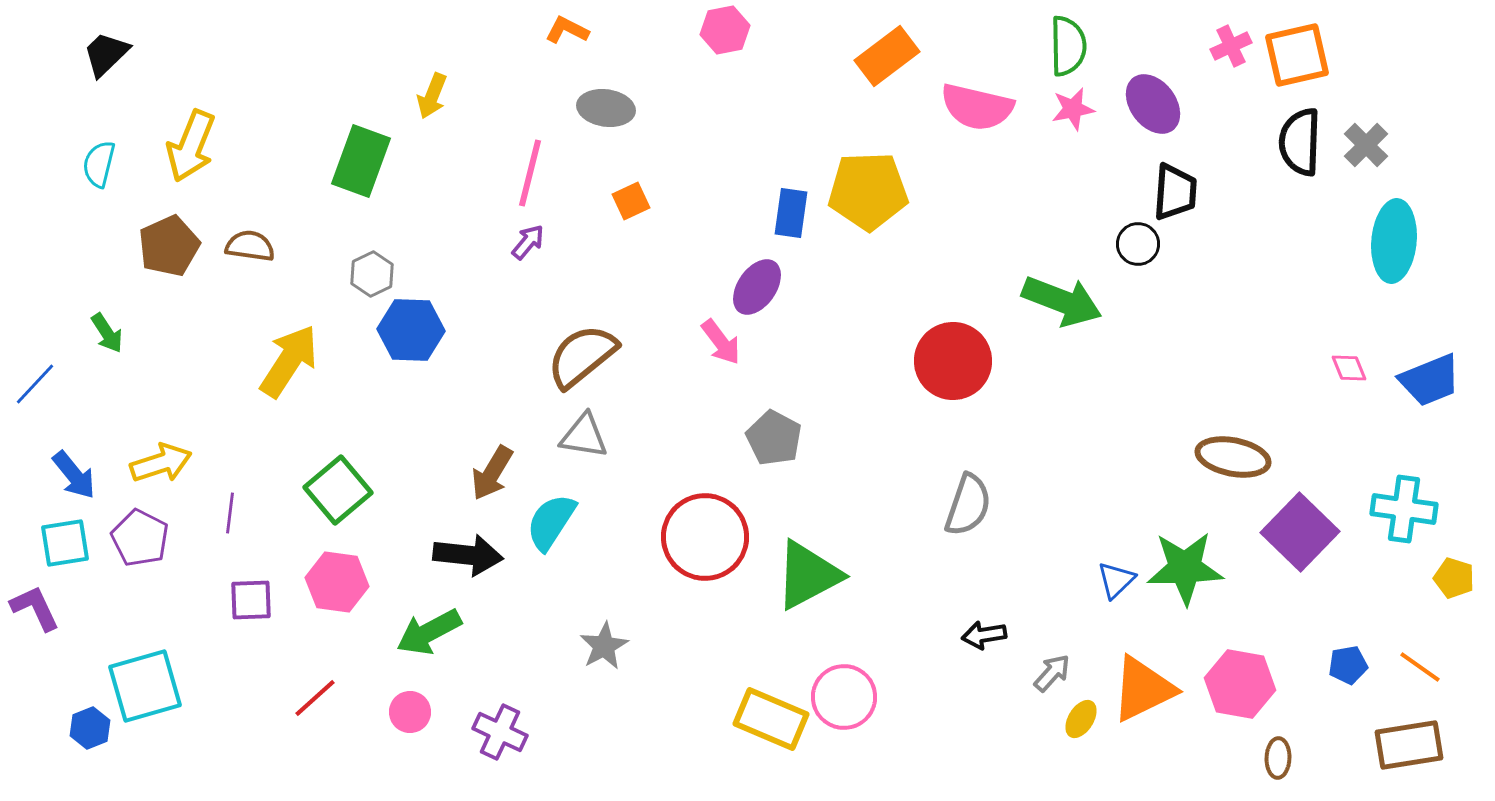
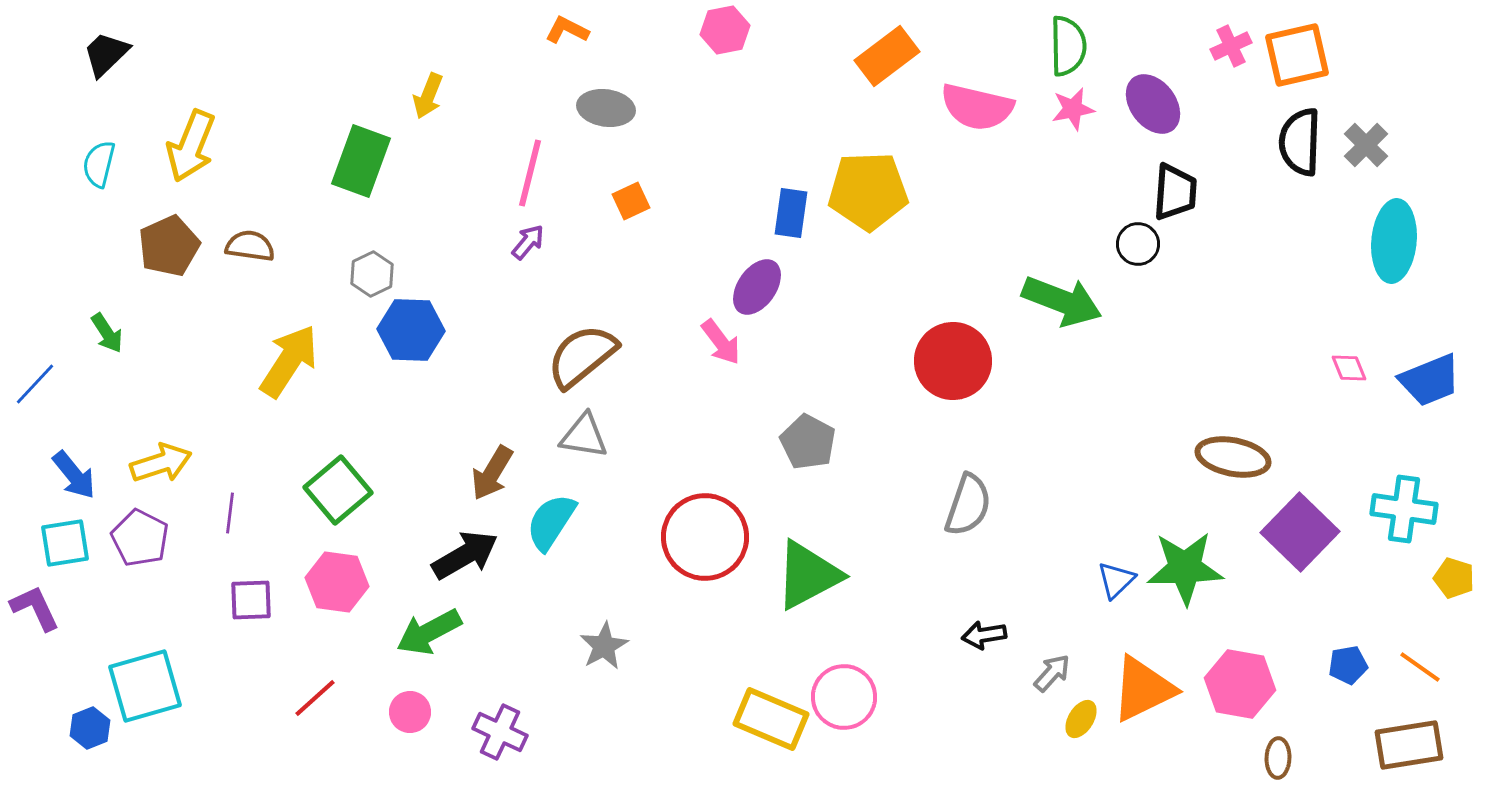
yellow arrow at (432, 96): moved 4 px left
gray pentagon at (774, 438): moved 34 px right, 4 px down
black arrow at (468, 555): moved 3 px left; rotated 36 degrees counterclockwise
